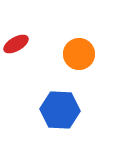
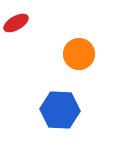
red ellipse: moved 21 px up
